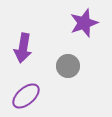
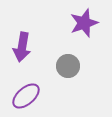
purple arrow: moved 1 px left, 1 px up
